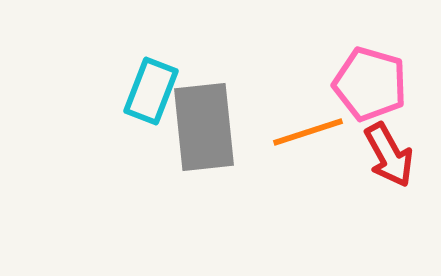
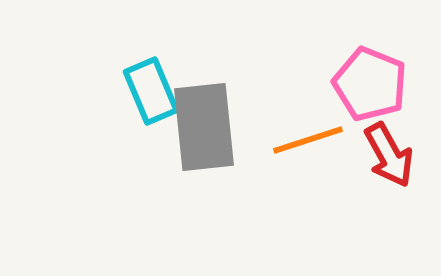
pink pentagon: rotated 6 degrees clockwise
cyan rectangle: rotated 44 degrees counterclockwise
orange line: moved 8 px down
